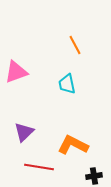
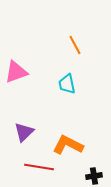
orange L-shape: moved 5 px left
